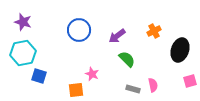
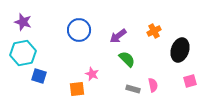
purple arrow: moved 1 px right
orange square: moved 1 px right, 1 px up
